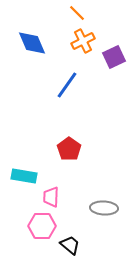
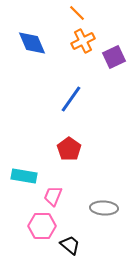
blue line: moved 4 px right, 14 px down
pink trapezoid: moved 2 px right, 1 px up; rotated 20 degrees clockwise
